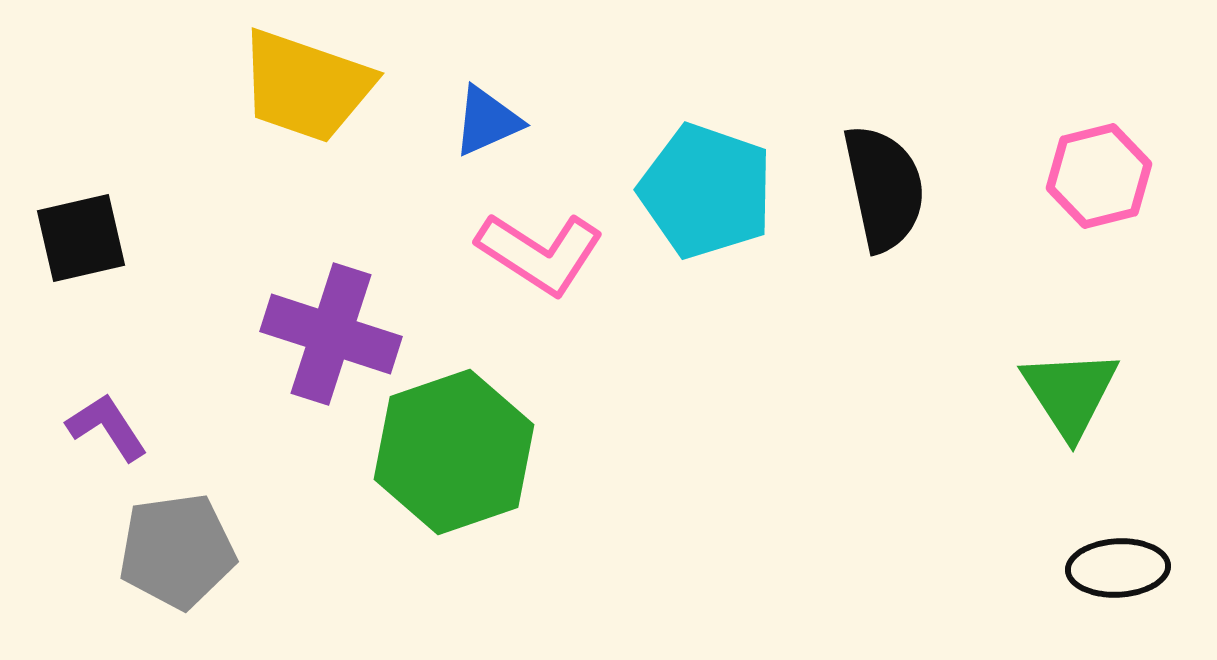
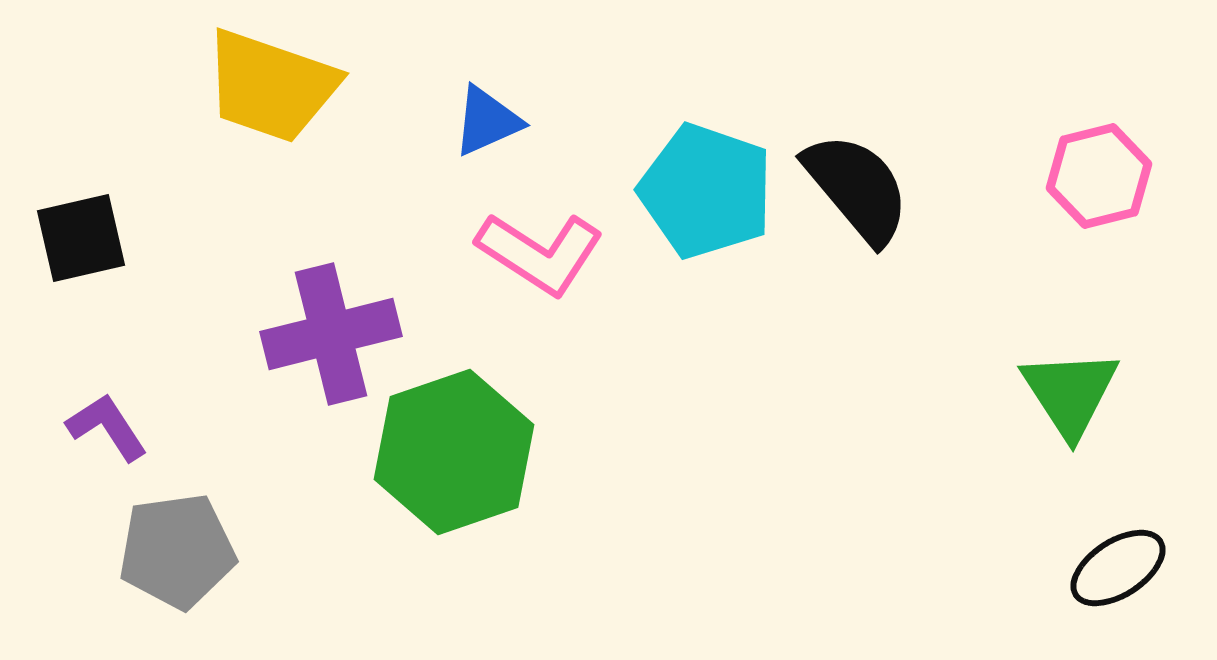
yellow trapezoid: moved 35 px left
black semicircle: moved 27 px left; rotated 28 degrees counterclockwise
purple cross: rotated 32 degrees counterclockwise
black ellipse: rotated 30 degrees counterclockwise
